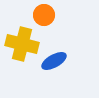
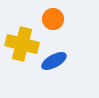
orange circle: moved 9 px right, 4 px down
